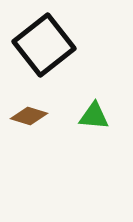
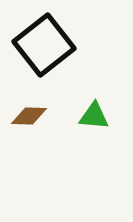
brown diamond: rotated 15 degrees counterclockwise
